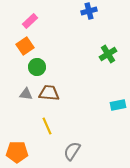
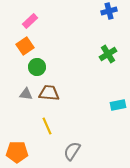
blue cross: moved 20 px right
